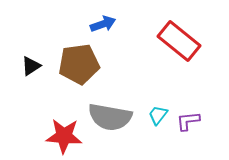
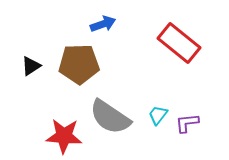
red rectangle: moved 2 px down
brown pentagon: rotated 6 degrees clockwise
gray semicircle: rotated 24 degrees clockwise
purple L-shape: moved 1 px left, 2 px down
